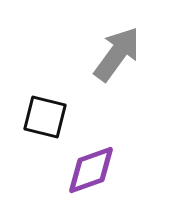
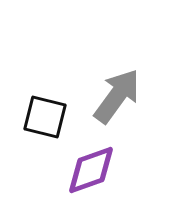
gray arrow: moved 42 px down
